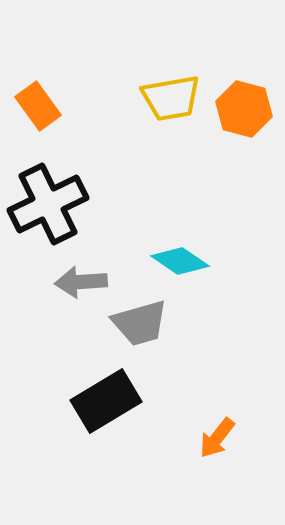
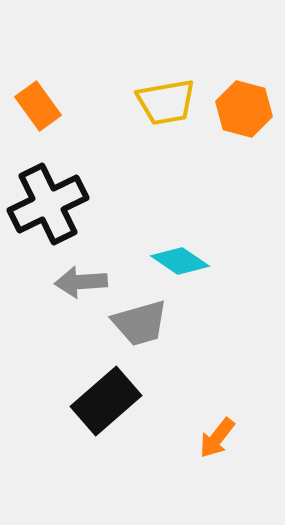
yellow trapezoid: moved 5 px left, 4 px down
black rectangle: rotated 10 degrees counterclockwise
